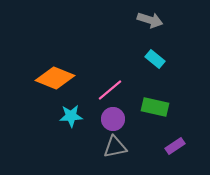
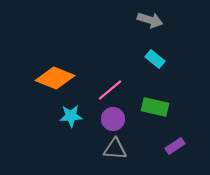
gray triangle: moved 2 px down; rotated 15 degrees clockwise
